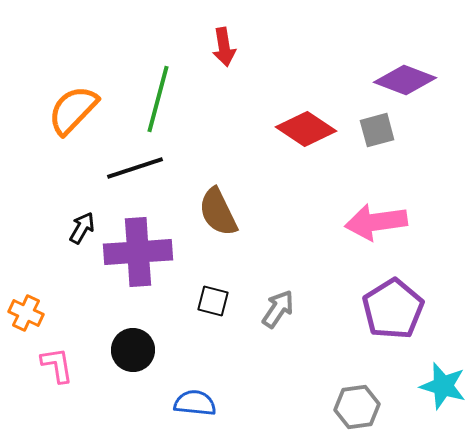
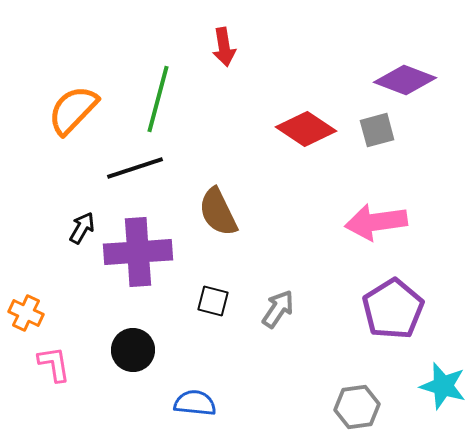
pink L-shape: moved 3 px left, 1 px up
